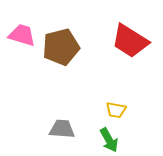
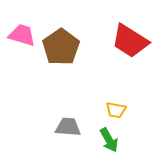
brown pentagon: rotated 21 degrees counterclockwise
gray trapezoid: moved 6 px right, 2 px up
